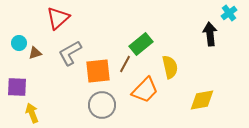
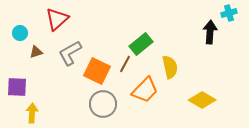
cyan cross: rotated 21 degrees clockwise
red triangle: moved 1 px left, 1 px down
black arrow: moved 2 px up; rotated 10 degrees clockwise
cyan circle: moved 1 px right, 10 px up
brown triangle: moved 1 px right, 1 px up
orange square: moved 1 px left; rotated 32 degrees clockwise
yellow diamond: rotated 40 degrees clockwise
gray circle: moved 1 px right, 1 px up
yellow arrow: rotated 24 degrees clockwise
